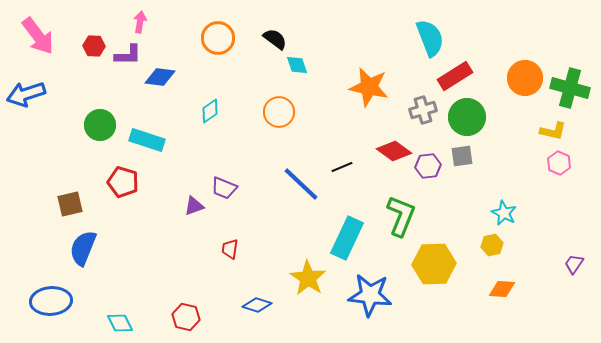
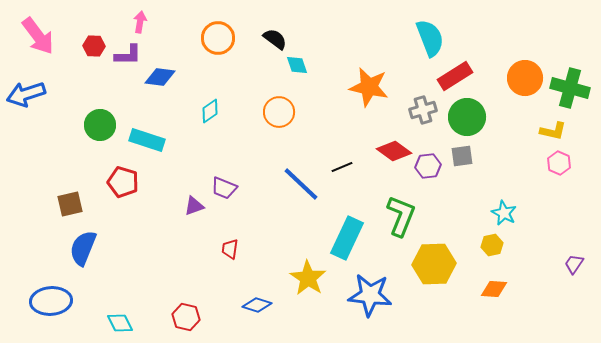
orange diamond at (502, 289): moved 8 px left
